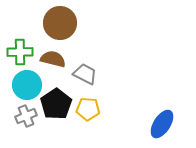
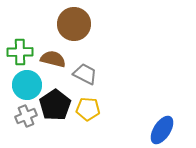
brown circle: moved 14 px right, 1 px down
black pentagon: moved 1 px left, 1 px down
blue ellipse: moved 6 px down
